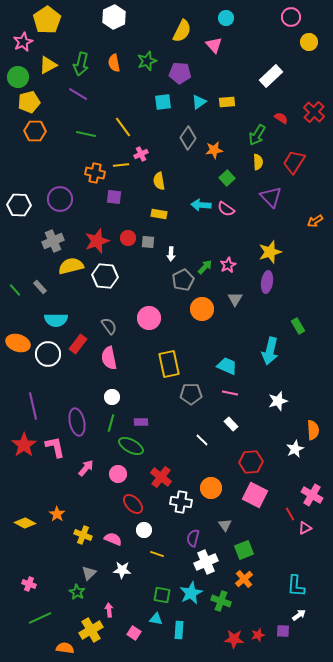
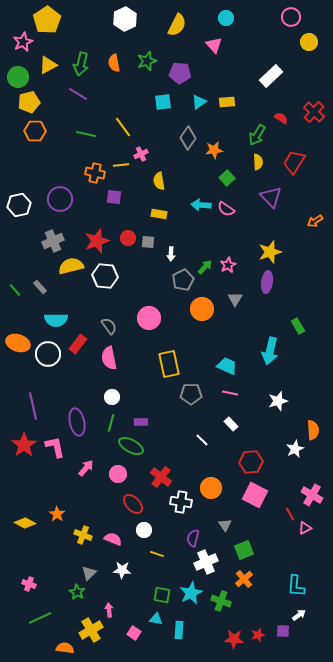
white hexagon at (114, 17): moved 11 px right, 2 px down
yellow semicircle at (182, 31): moved 5 px left, 6 px up
white hexagon at (19, 205): rotated 15 degrees counterclockwise
